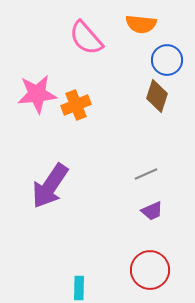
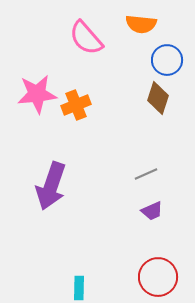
brown diamond: moved 1 px right, 2 px down
purple arrow: moved 1 px right; rotated 15 degrees counterclockwise
red circle: moved 8 px right, 7 px down
